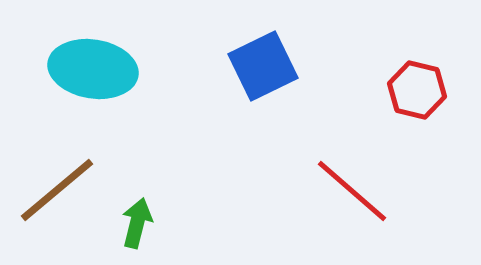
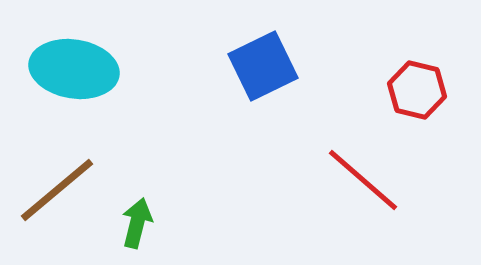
cyan ellipse: moved 19 px left
red line: moved 11 px right, 11 px up
